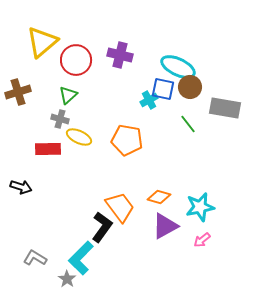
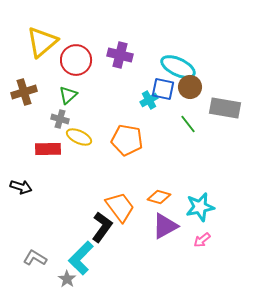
brown cross: moved 6 px right
